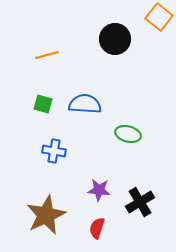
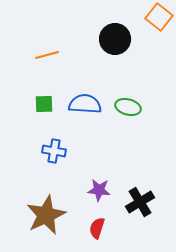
green square: moved 1 px right; rotated 18 degrees counterclockwise
green ellipse: moved 27 px up
